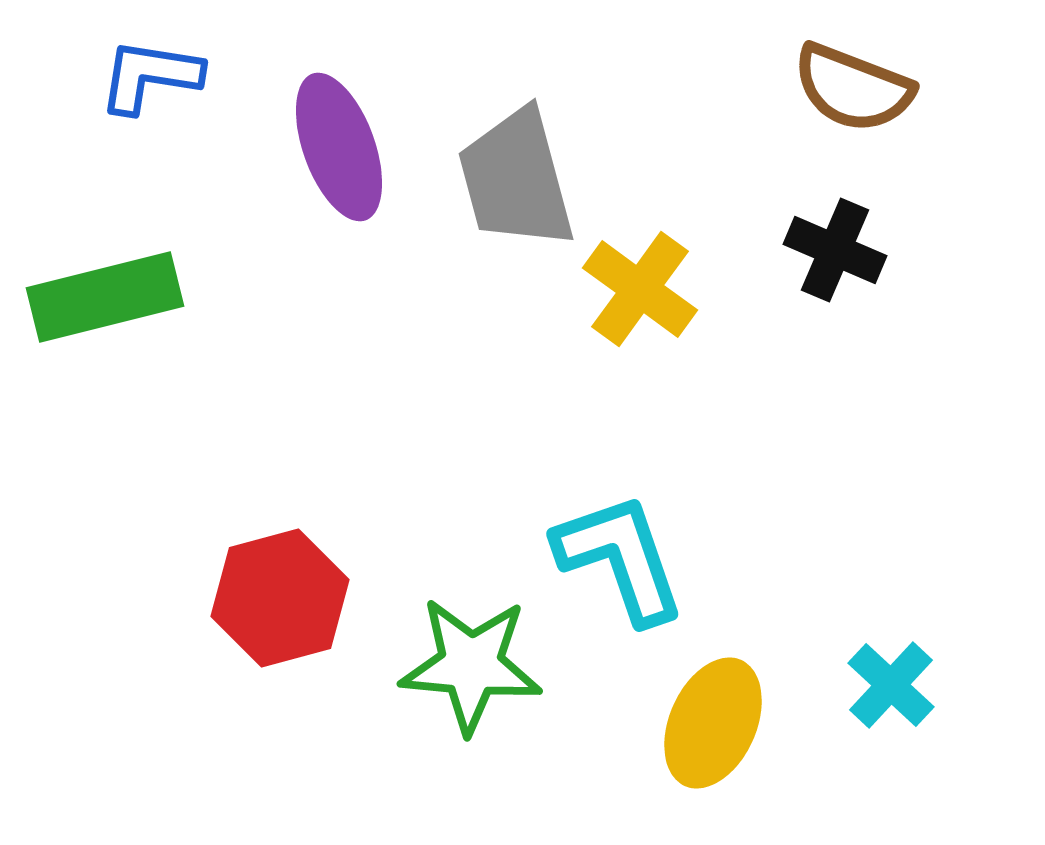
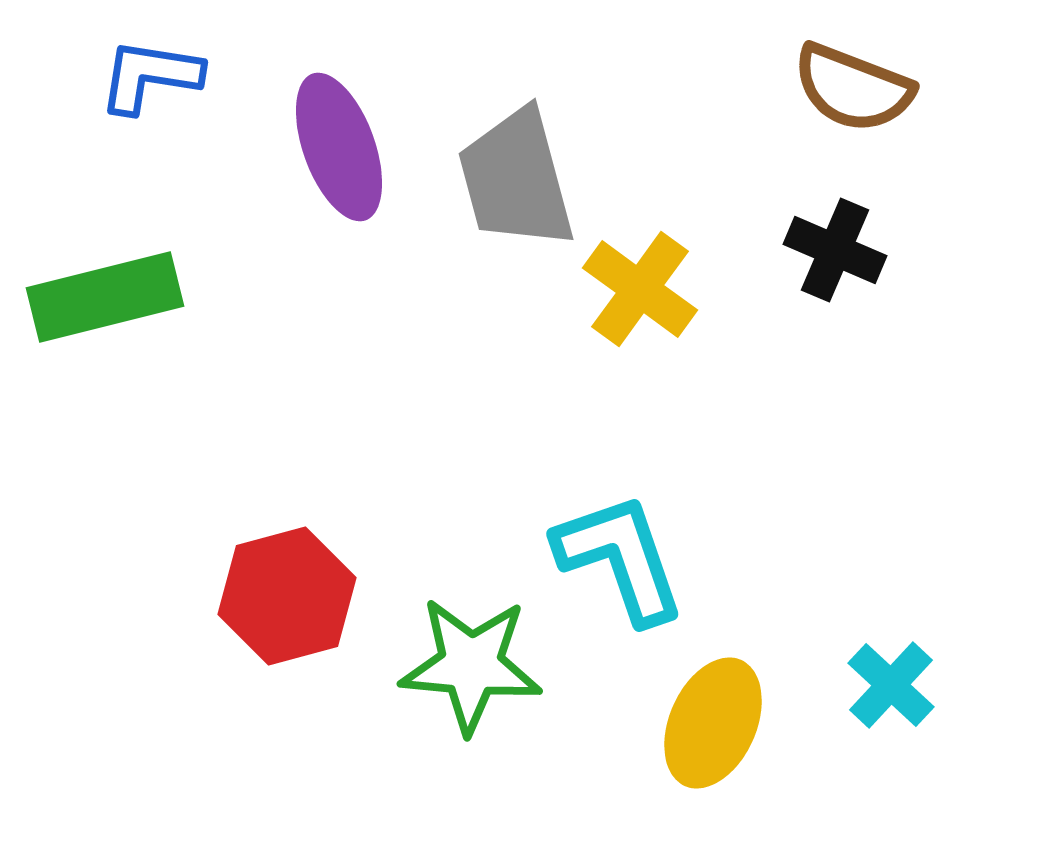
red hexagon: moved 7 px right, 2 px up
